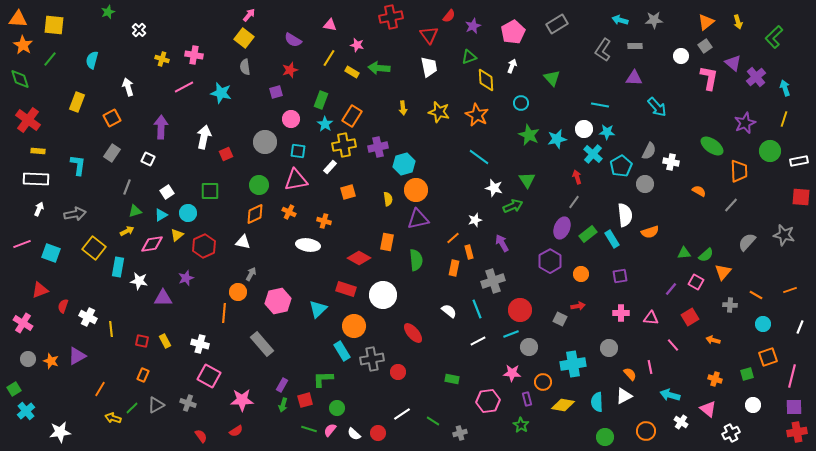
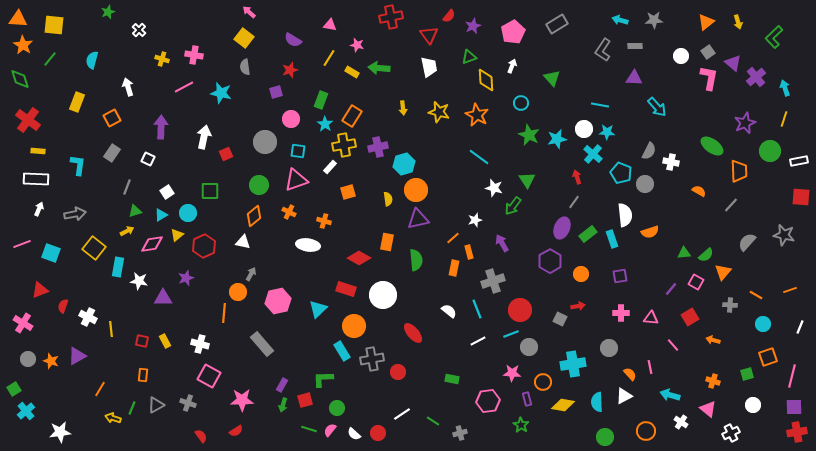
pink arrow at (249, 15): moved 3 px up; rotated 88 degrees counterclockwise
gray square at (705, 46): moved 3 px right, 6 px down
cyan pentagon at (621, 166): moved 7 px down; rotated 20 degrees counterclockwise
pink triangle at (296, 180): rotated 10 degrees counterclockwise
green arrow at (513, 206): rotated 150 degrees clockwise
orange diamond at (255, 214): moved 1 px left, 2 px down; rotated 15 degrees counterclockwise
cyan rectangle at (612, 239): rotated 12 degrees clockwise
orange rectangle at (143, 375): rotated 16 degrees counterclockwise
orange cross at (715, 379): moved 2 px left, 2 px down
green line at (132, 408): rotated 24 degrees counterclockwise
